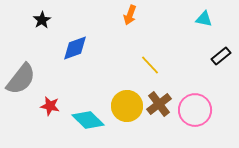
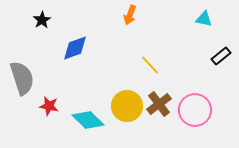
gray semicircle: moved 1 px right, 1 px up; rotated 56 degrees counterclockwise
red star: moved 1 px left
